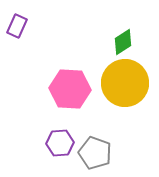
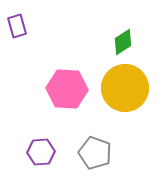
purple rectangle: rotated 40 degrees counterclockwise
yellow circle: moved 5 px down
pink hexagon: moved 3 px left
purple hexagon: moved 19 px left, 9 px down
